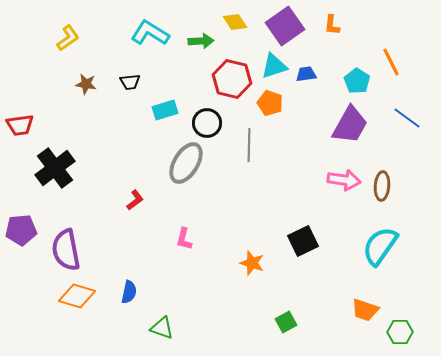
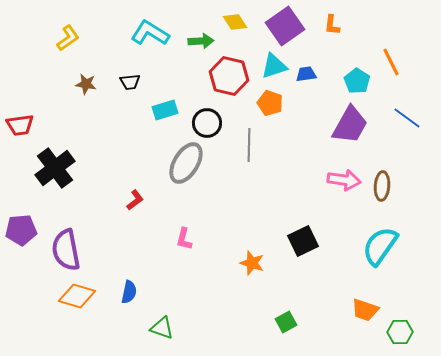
red hexagon: moved 3 px left, 3 px up
